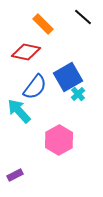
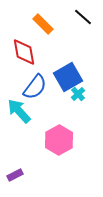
red diamond: moved 2 px left; rotated 68 degrees clockwise
